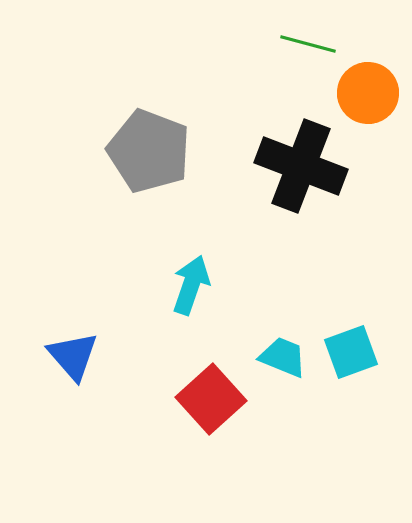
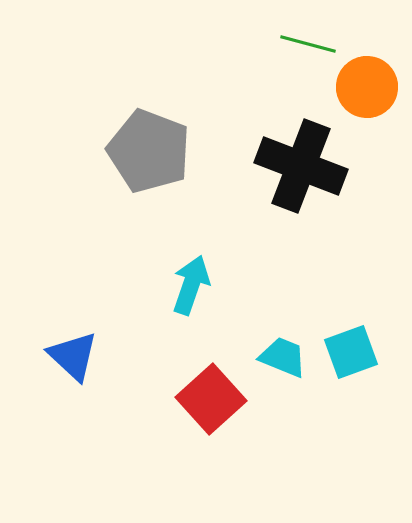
orange circle: moved 1 px left, 6 px up
blue triangle: rotated 6 degrees counterclockwise
